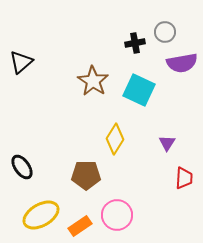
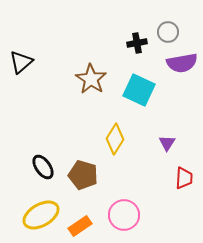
gray circle: moved 3 px right
black cross: moved 2 px right
brown star: moved 2 px left, 2 px up
black ellipse: moved 21 px right
brown pentagon: moved 3 px left; rotated 16 degrees clockwise
pink circle: moved 7 px right
